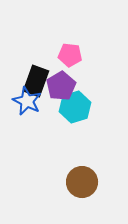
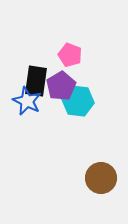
pink pentagon: rotated 15 degrees clockwise
black rectangle: rotated 12 degrees counterclockwise
cyan hexagon: moved 3 px right, 6 px up; rotated 24 degrees clockwise
brown circle: moved 19 px right, 4 px up
